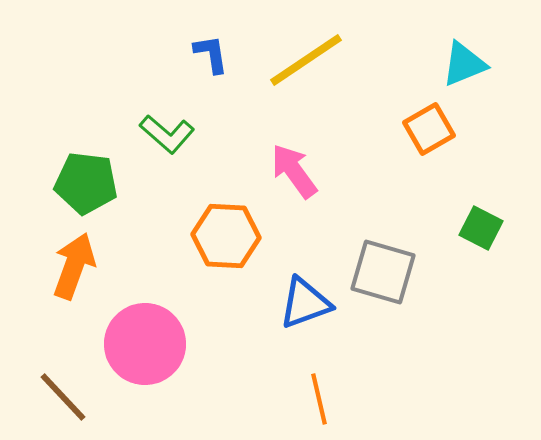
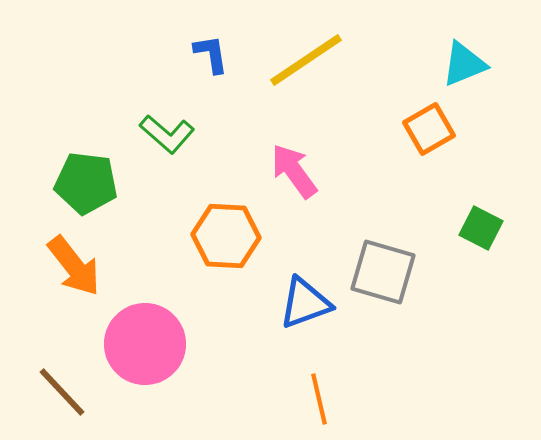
orange arrow: rotated 122 degrees clockwise
brown line: moved 1 px left, 5 px up
